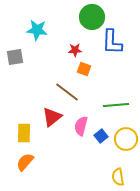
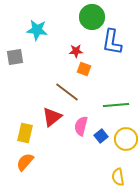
blue L-shape: rotated 8 degrees clockwise
red star: moved 1 px right, 1 px down
yellow rectangle: moved 1 px right; rotated 12 degrees clockwise
